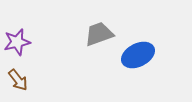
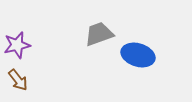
purple star: moved 3 px down
blue ellipse: rotated 44 degrees clockwise
